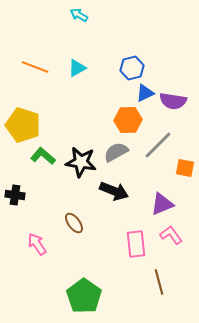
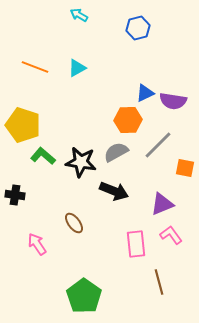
blue hexagon: moved 6 px right, 40 px up
